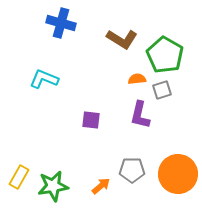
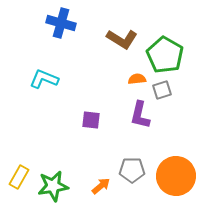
orange circle: moved 2 px left, 2 px down
